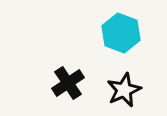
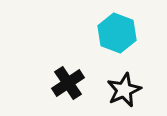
cyan hexagon: moved 4 px left
